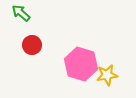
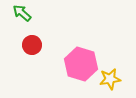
green arrow: moved 1 px right
yellow star: moved 3 px right, 4 px down
